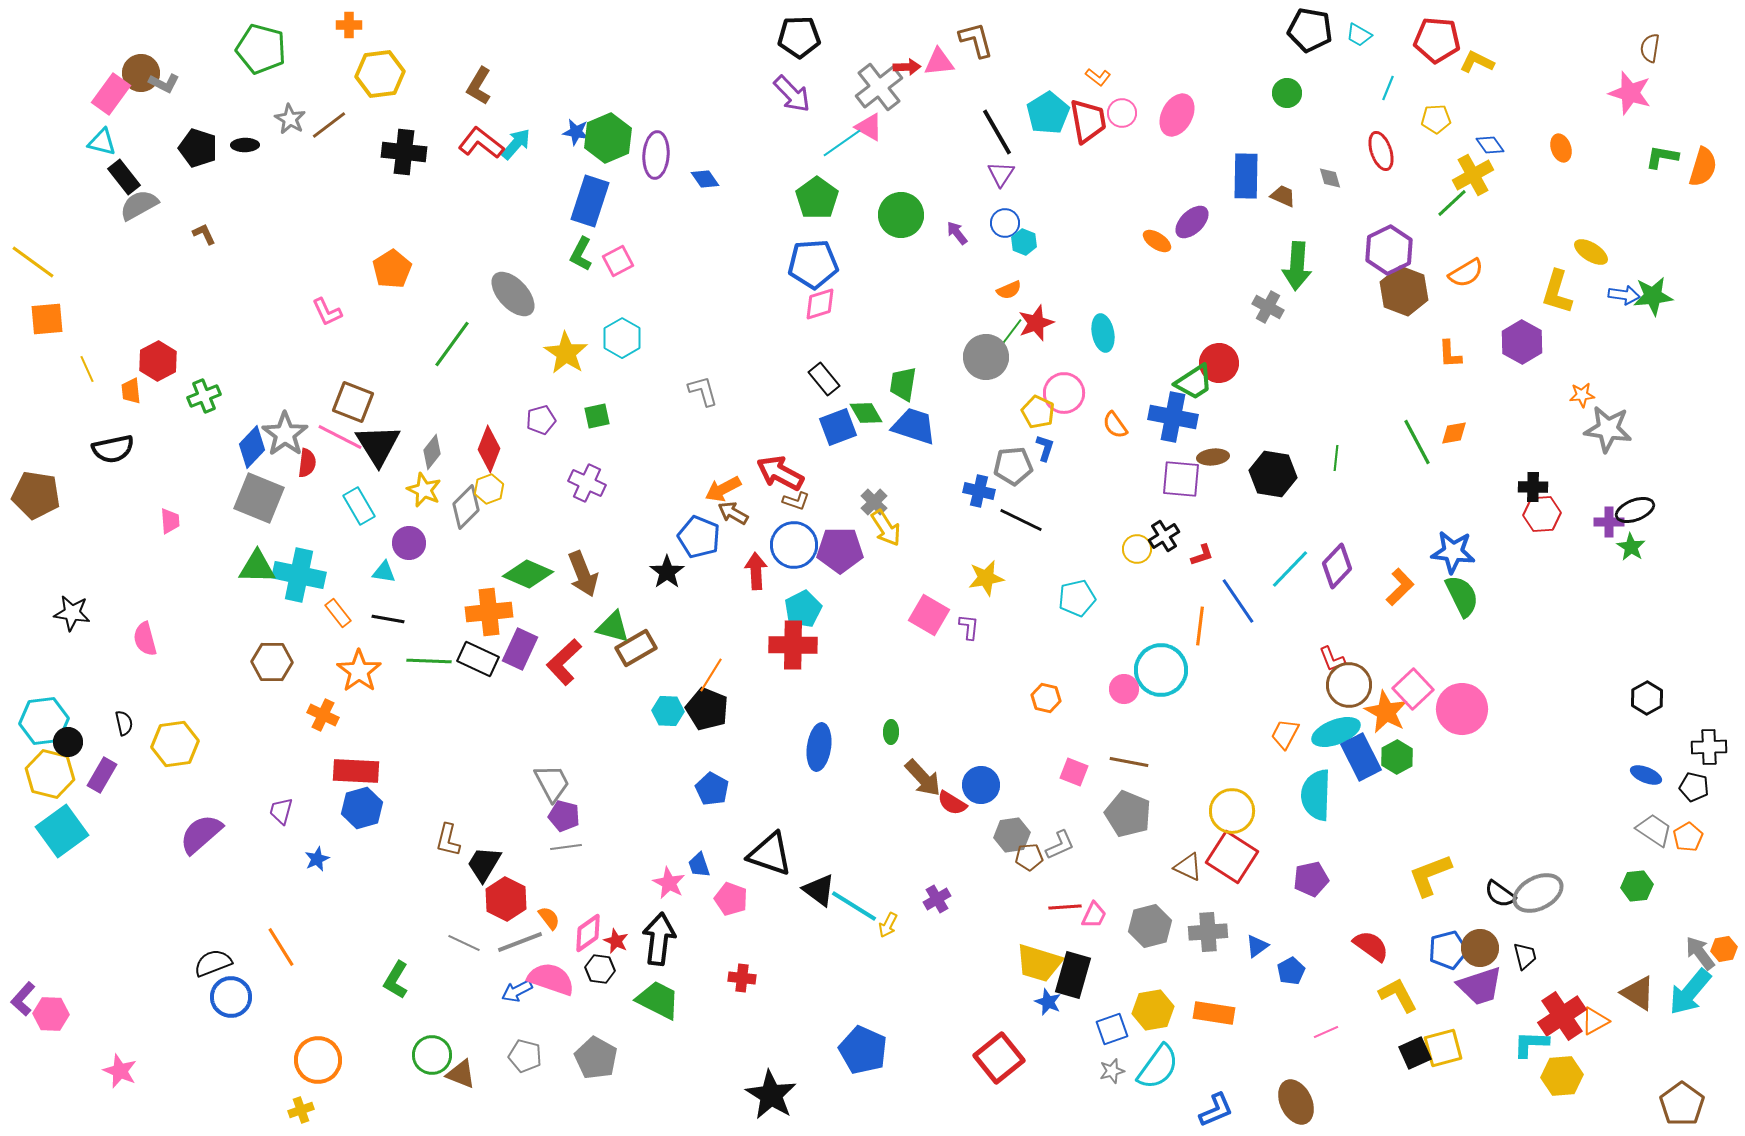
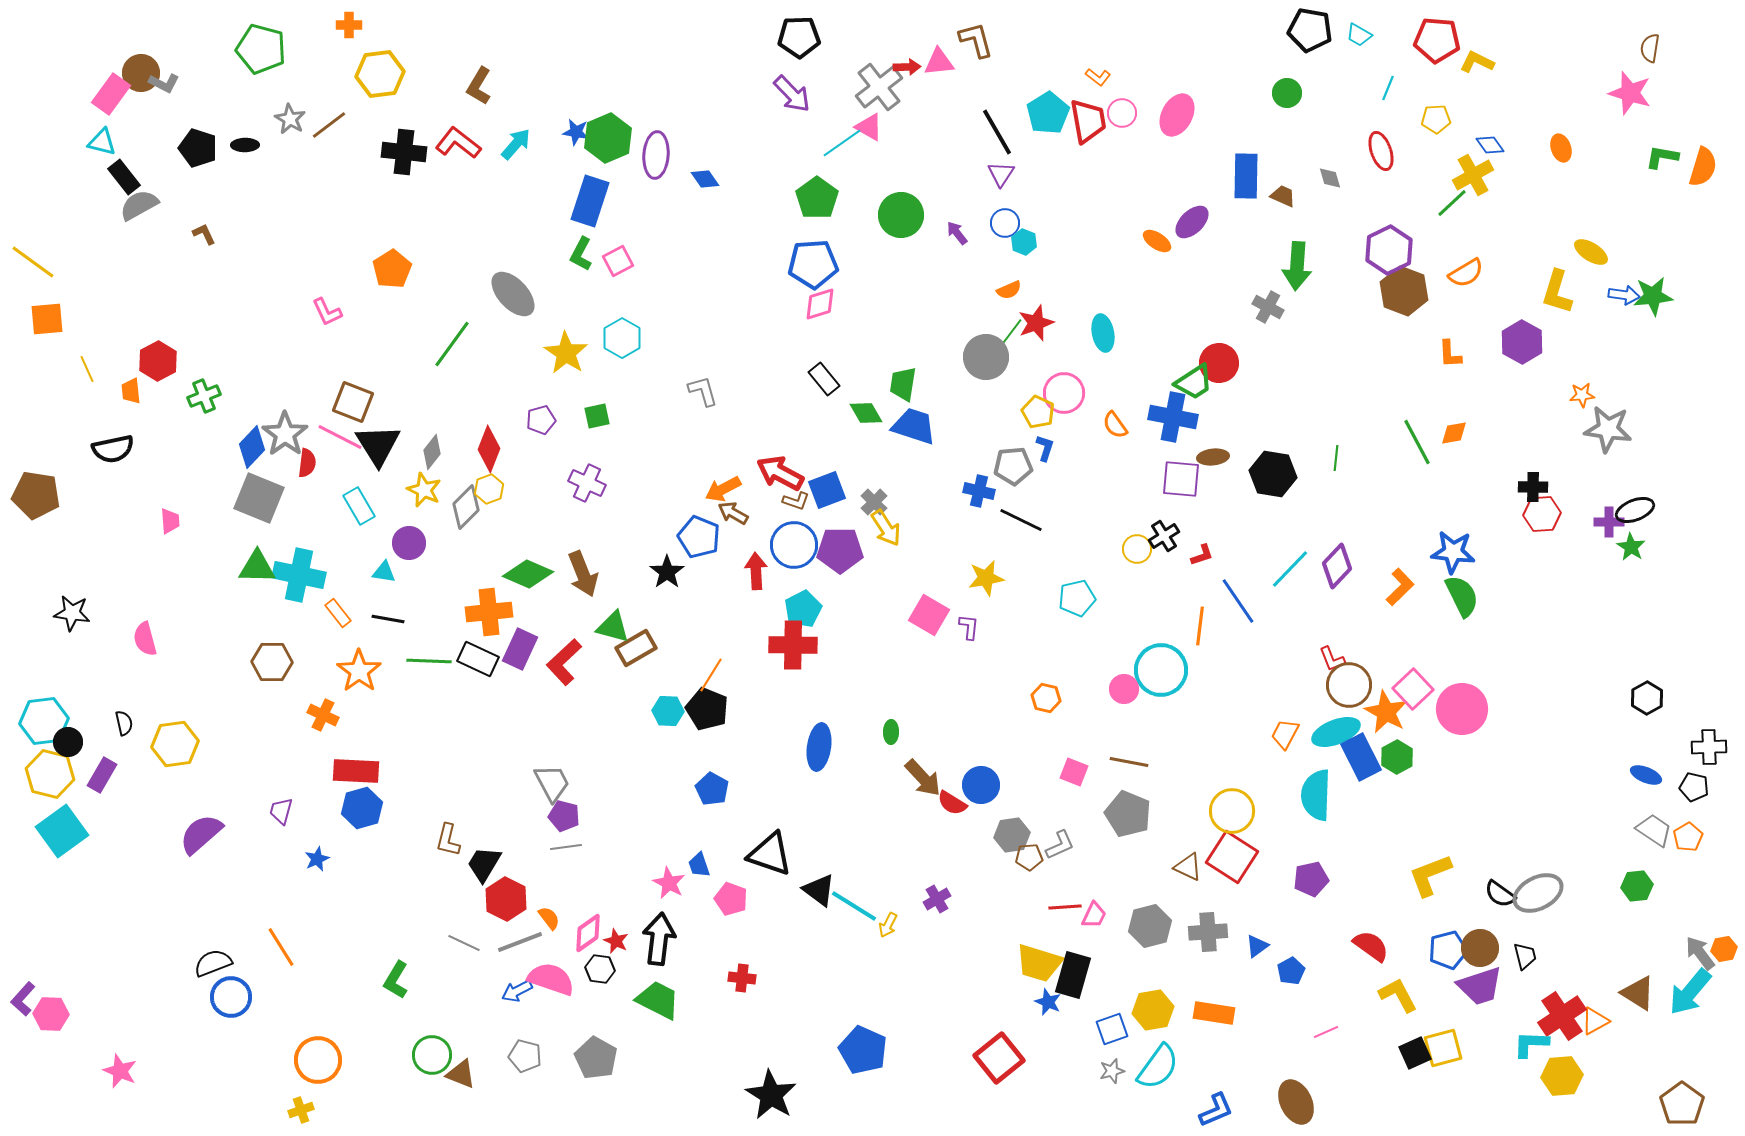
red L-shape at (481, 143): moved 23 px left
blue square at (838, 427): moved 11 px left, 63 px down
